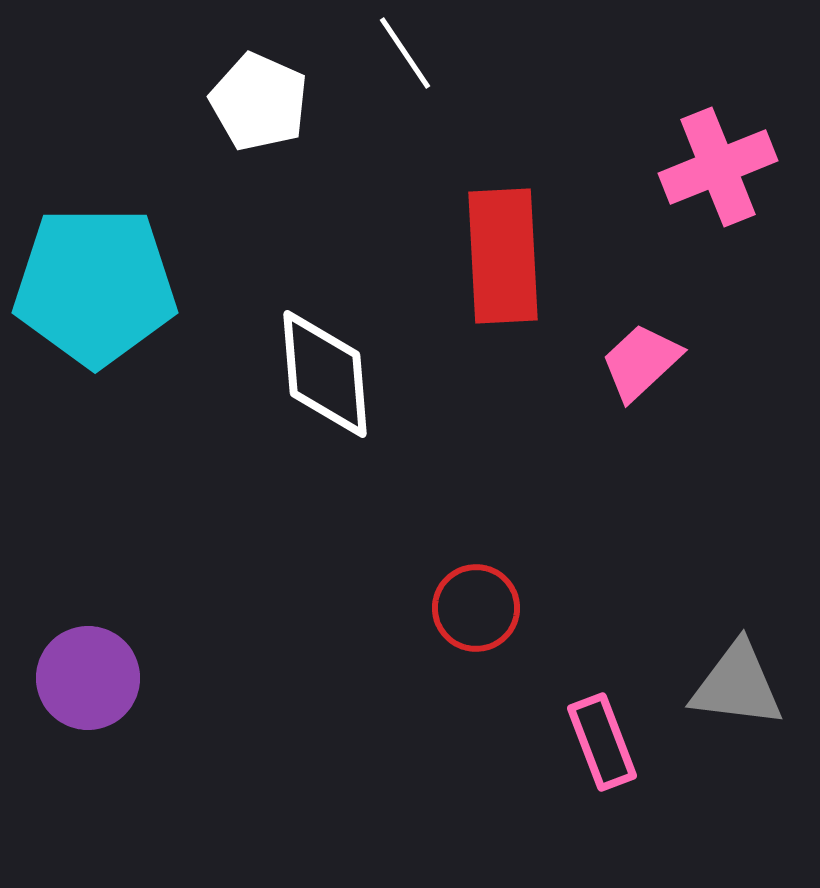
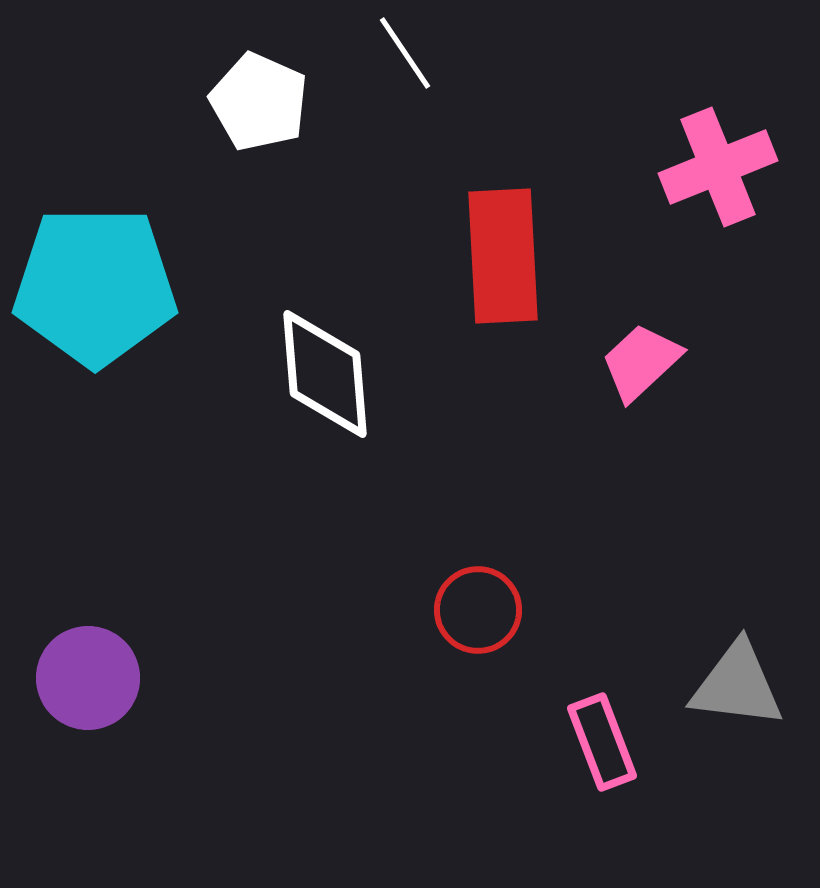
red circle: moved 2 px right, 2 px down
